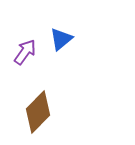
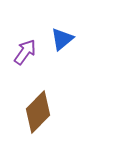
blue triangle: moved 1 px right
